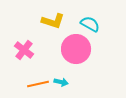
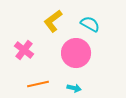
yellow L-shape: rotated 125 degrees clockwise
pink circle: moved 4 px down
cyan arrow: moved 13 px right, 6 px down
